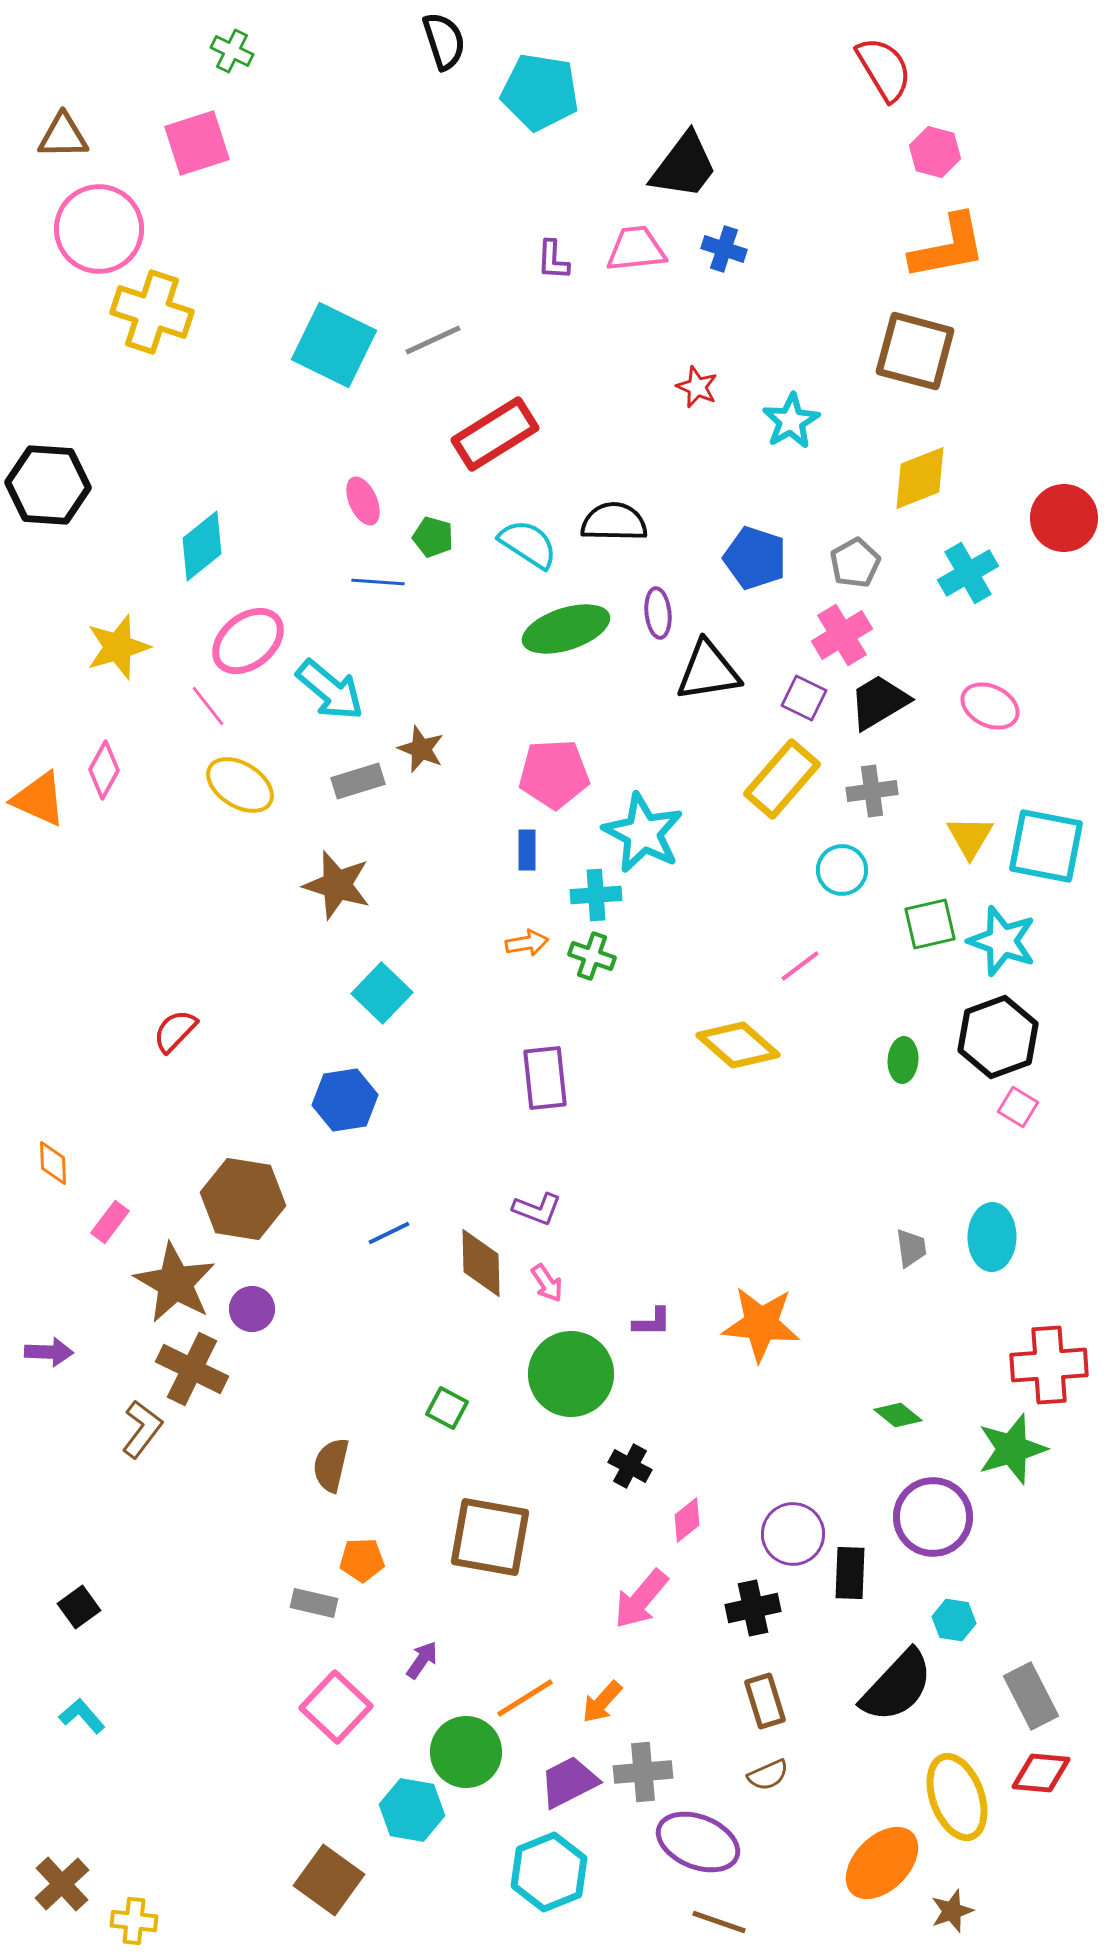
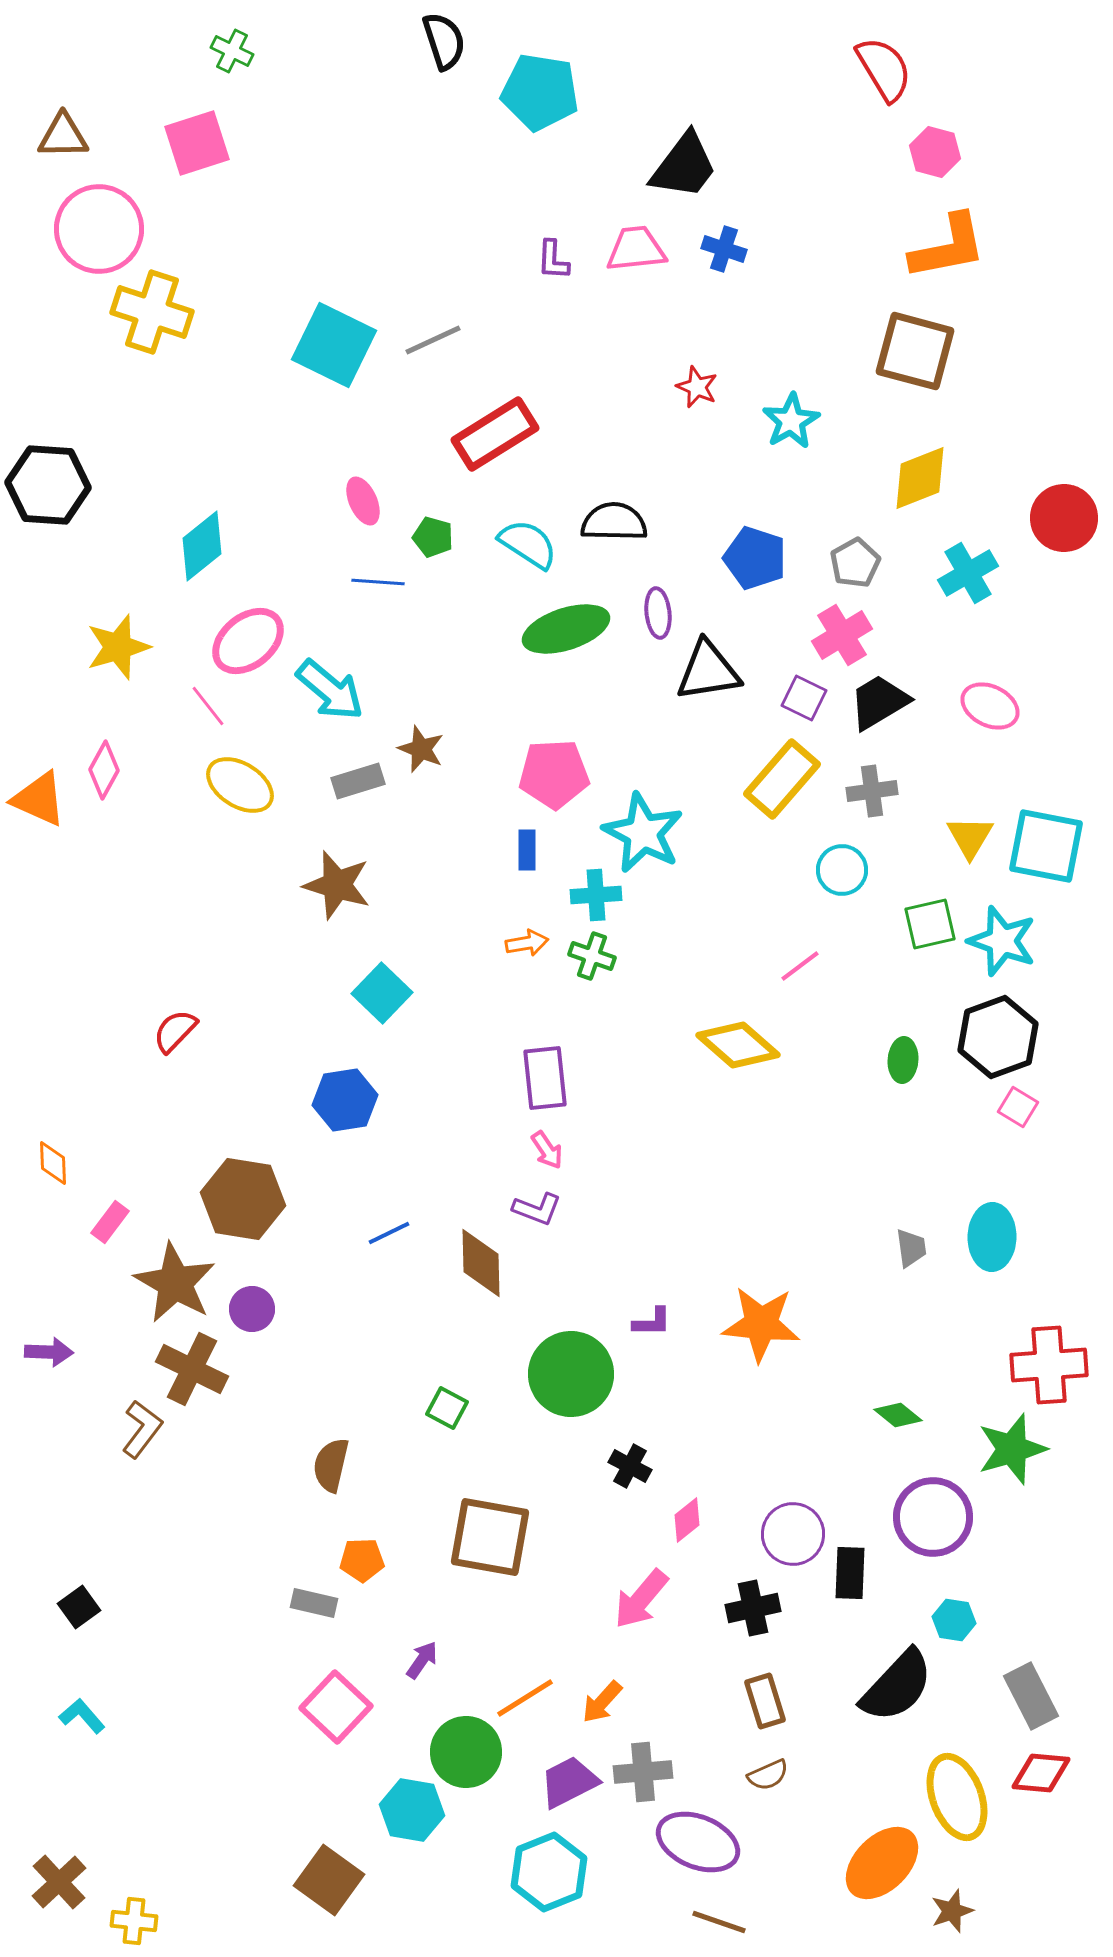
pink arrow at (547, 1283): moved 133 px up
brown cross at (62, 1884): moved 3 px left, 2 px up
